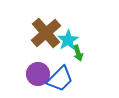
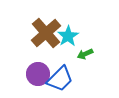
cyan star: moved 4 px up
green arrow: moved 7 px right, 1 px down; rotated 84 degrees clockwise
